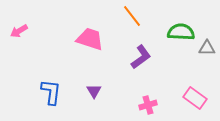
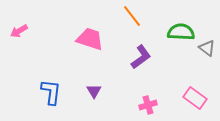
gray triangle: rotated 36 degrees clockwise
